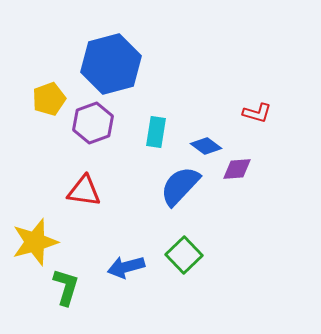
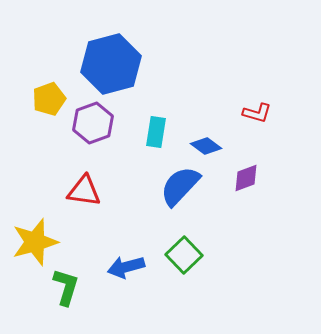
purple diamond: moved 9 px right, 9 px down; rotated 16 degrees counterclockwise
